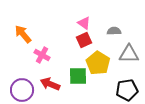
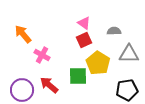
red arrow: moved 1 px left, 1 px down; rotated 18 degrees clockwise
